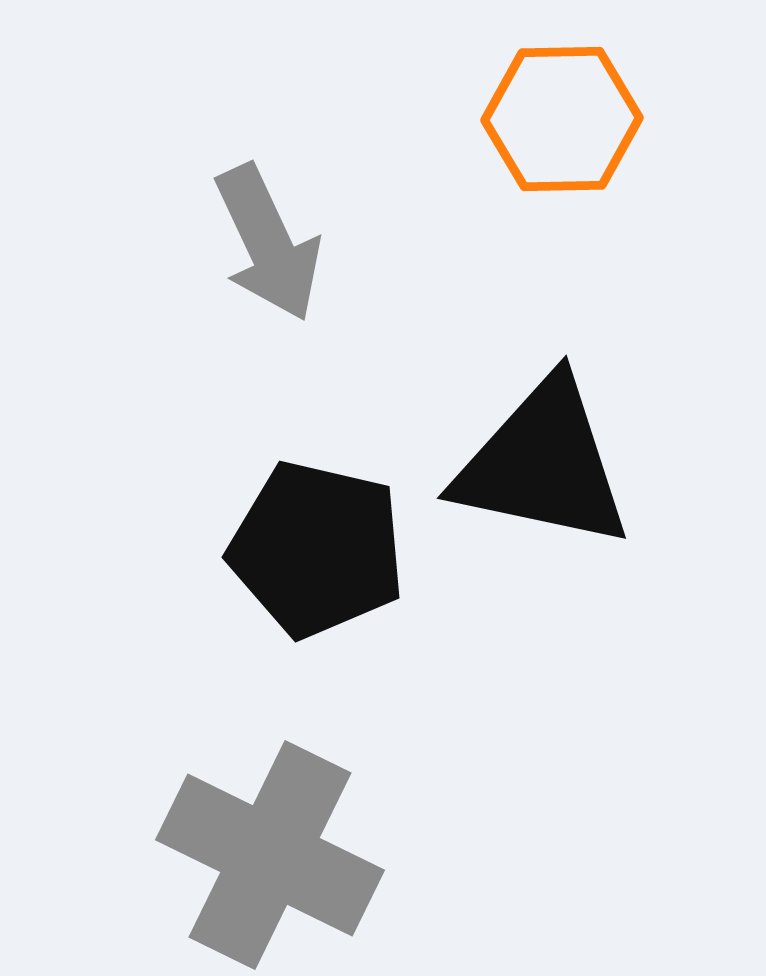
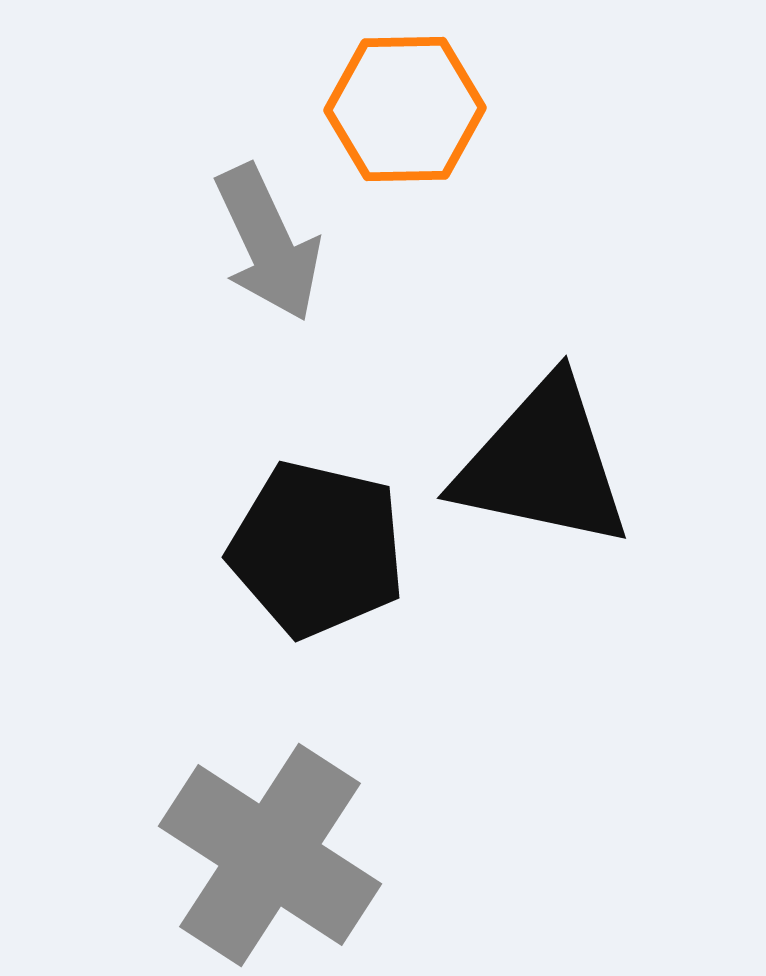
orange hexagon: moved 157 px left, 10 px up
gray cross: rotated 7 degrees clockwise
